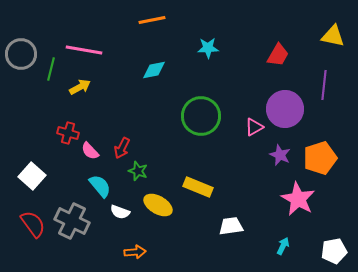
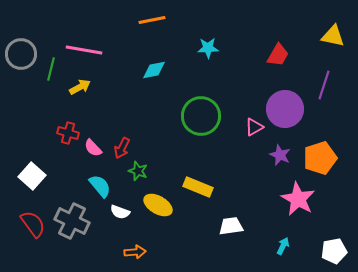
purple line: rotated 12 degrees clockwise
pink semicircle: moved 3 px right, 3 px up
